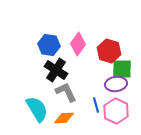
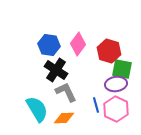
green square: rotated 10 degrees clockwise
pink hexagon: moved 2 px up
